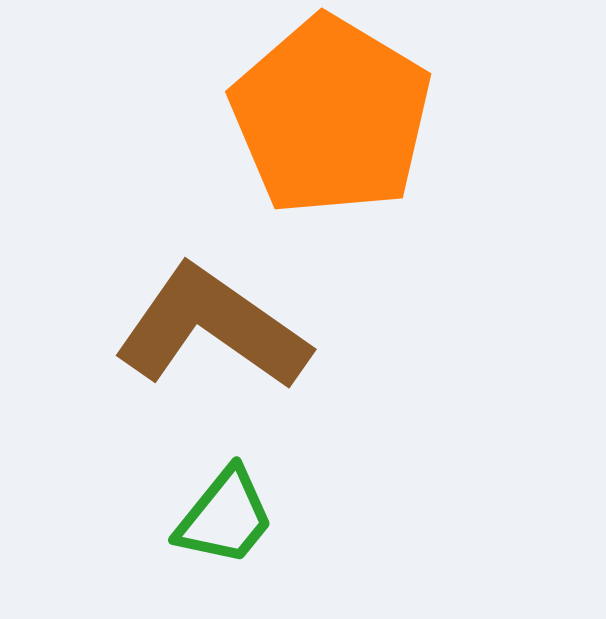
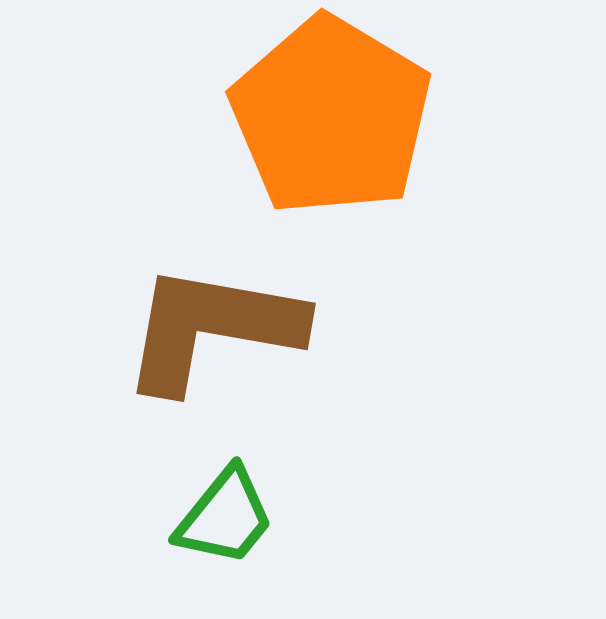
brown L-shape: rotated 25 degrees counterclockwise
